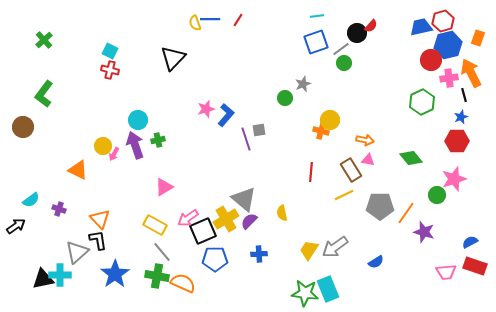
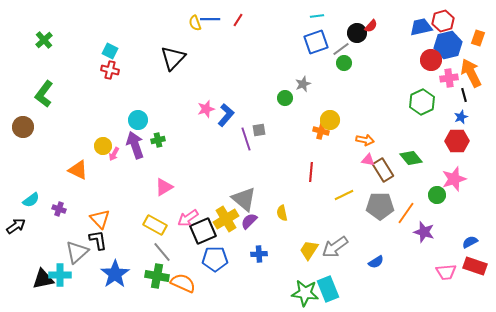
brown rectangle at (351, 170): moved 32 px right
